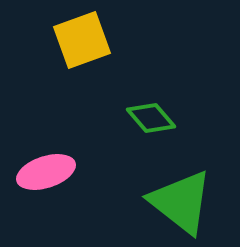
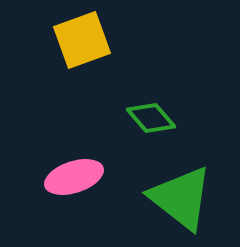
pink ellipse: moved 28 px right, 5 px down
green triangle: moved 4 px up
